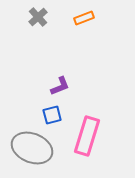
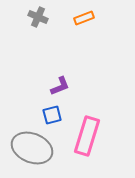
gray cross: rotated 24 degrees counterclockwise
